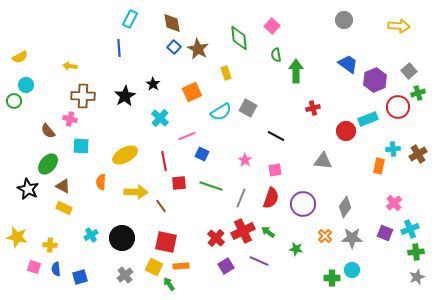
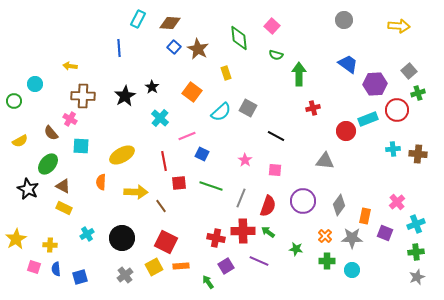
cyan rectangle at (130, 19): moved 8 px right
brown diamond at (172, 23): moved 2 px left; rotated 75 degrees counterclockwise
green semicircle at (276, 55): rotated 64 degrees counterclockwise
yellow semicircle at (20, 57): moved 84 px down
green arrow at (296, 71): moved 3 px right, 3 px down
purple hexagon at (375, 80): moved 4 px down; rotated 20 degrees clockwise
black star at (153, 84): moved 1 px left, 3 px down
cyan circle at (26, 85): moved 9 px right, 1 px up
orange square at (192, 92): rotated 30 degrees counterclockwise
red circle at (398, 107): moved 1 px left, 3 px down
cyan semicircle at (221, 112): rotated 10 degrees counterclockwise
pink cross at (70, 119): rotated 16 degrees clockwise
brown semicircle at (48, 131): moved 3 px right, 2 px down
brown cross at (418, 154): rotated 36 degrees clockwise
yellow ellipse at (125, 155): moved 3 px left
gray triangle at (323, 161): moved 2 px right
orange rectangle at (379, 166): moved 14 px left, 50 px down
pink square at (275, 170): rotated 16 degrees clockwise
red semicircle at (271, 198): moved 3 px left, 8 px down
pink cross at (394, 203): moved 3 px right, 1 px up
purple circle at (303, 204): moved 3 px up
gray diamond at (345, 207): moved 6 px left, 2 px up
cyan cross at (410, 229): moved 6 px right, 5 px up
red cross at (243, 231): rotated 25 degrees clockwise
cyan cross at (91, 235): moved 4 px left, 1 px up
yellow star at (17, 237): moved 1 px left, 2 px down; rotated 30 degrees clockwise
red cross at (216, 238): rotated 30 degrees counterclockwise
red square at (166, 242): rotated 15 degrees clockwise
yellow square at (154, 267): rotated 36 degrees clockwise
green cross at (332, 278): moved 5 px left, 17 px up
green arrow at (169, 284): moved 39 px right, 2 px up
